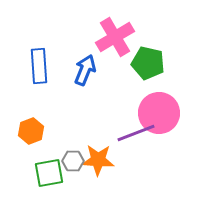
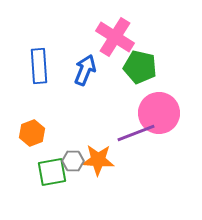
pink cross: rotated 27 degrees counterclockwise
green pentagon: moved 8 px left, 4 px down
orange hexagon: moved 1 px right, 2 px down
green square: moved 3 px right, 1 px up
